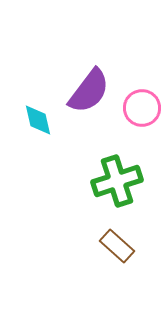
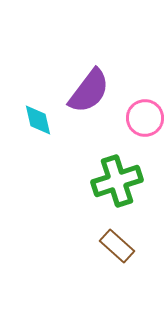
pink circle: moved 3 px right, 10 px down
